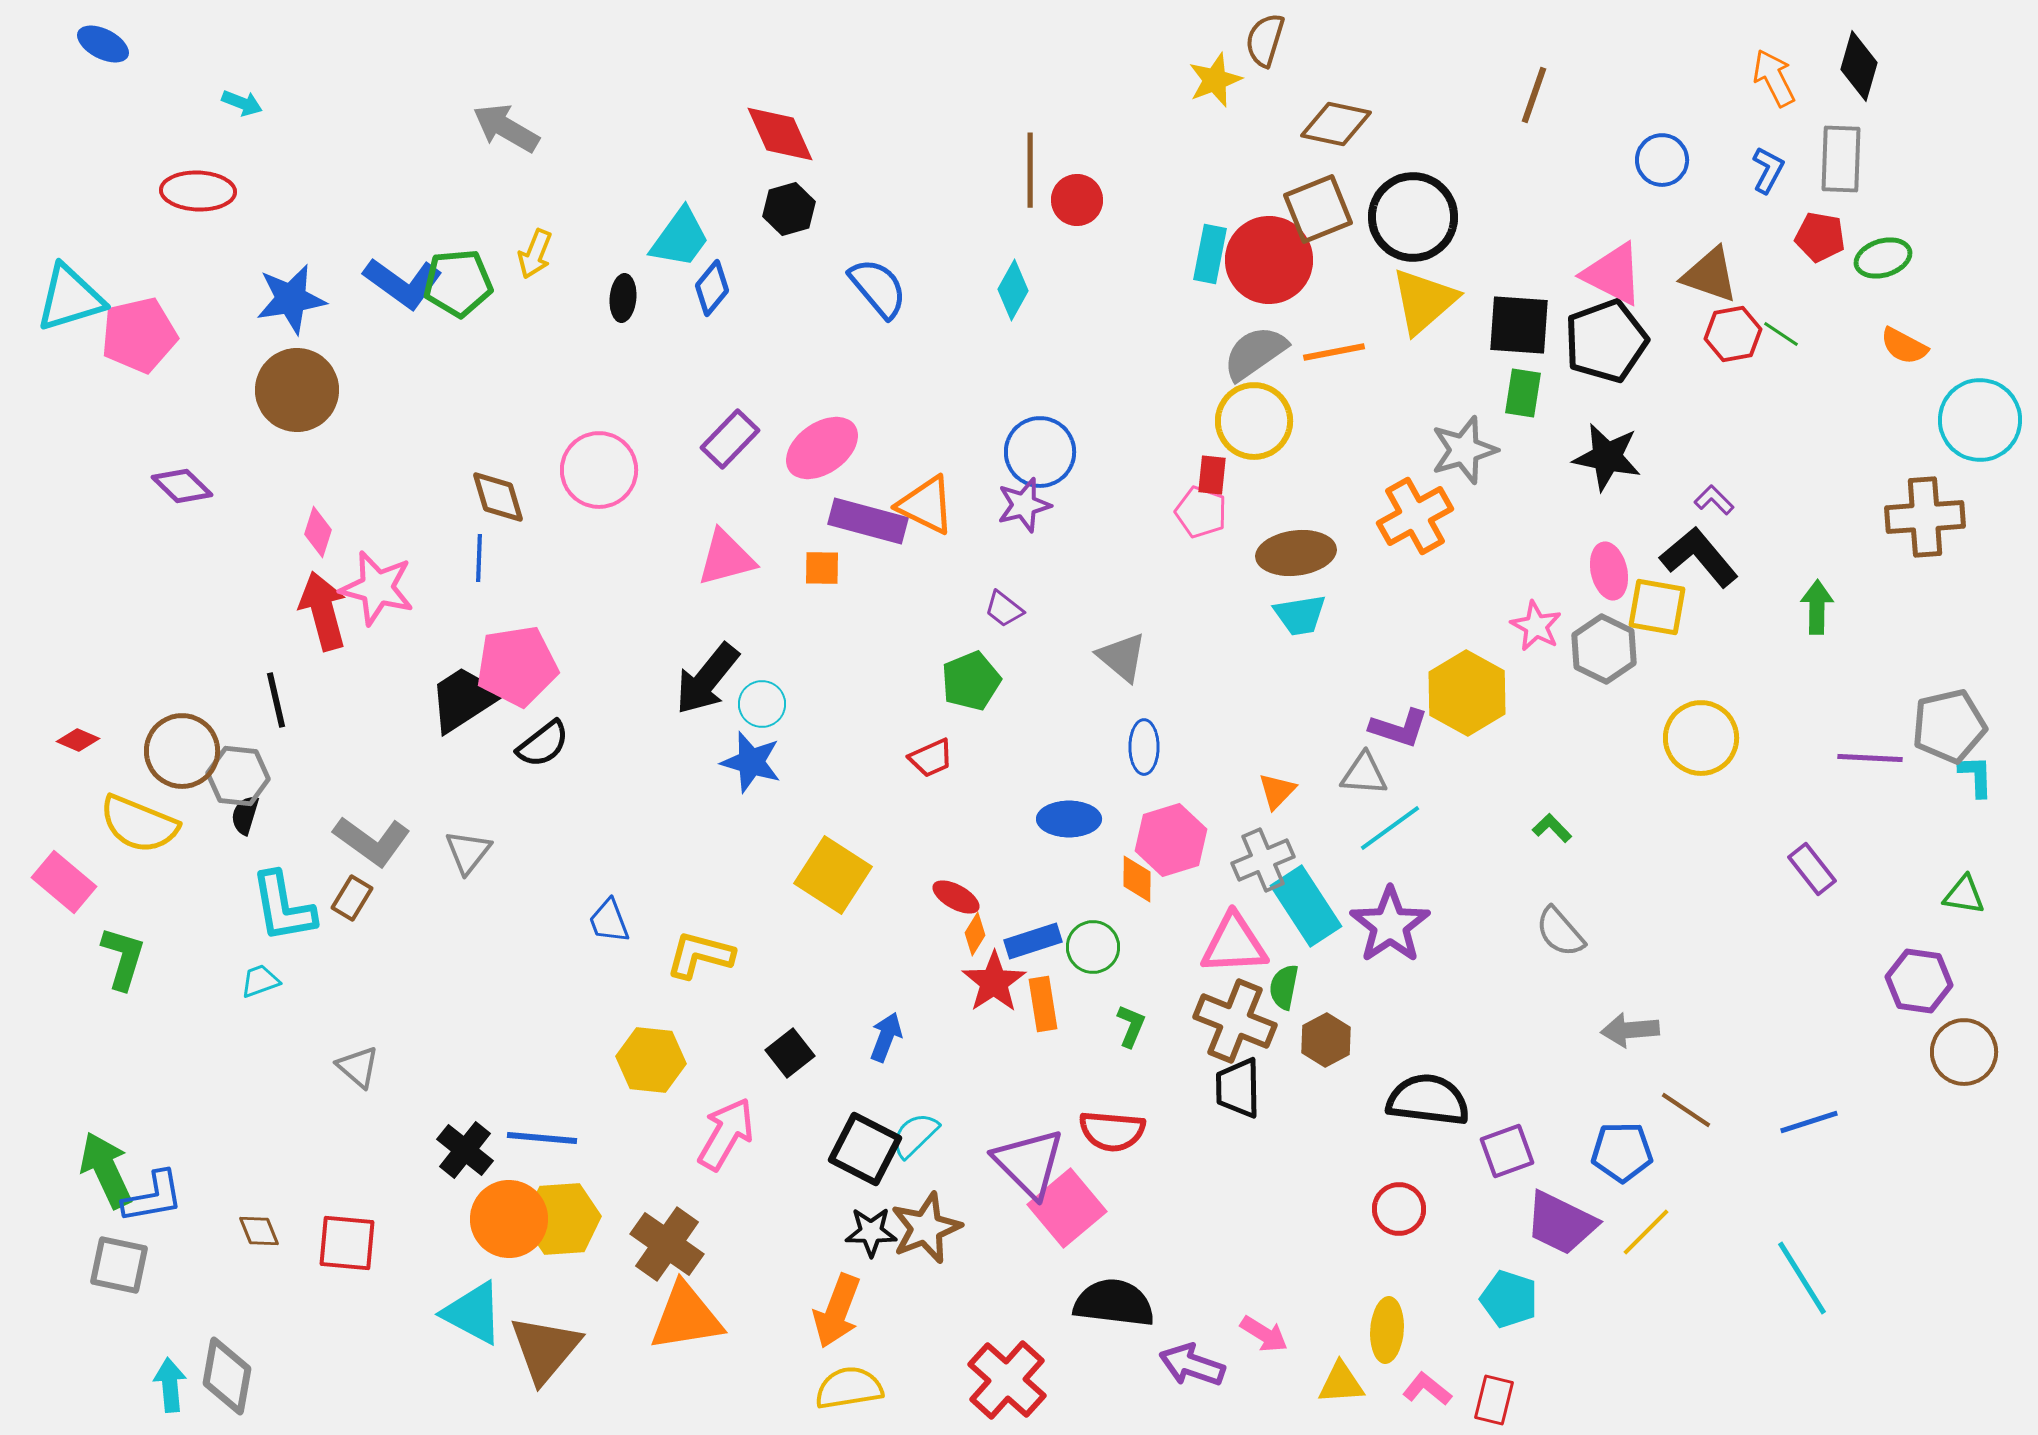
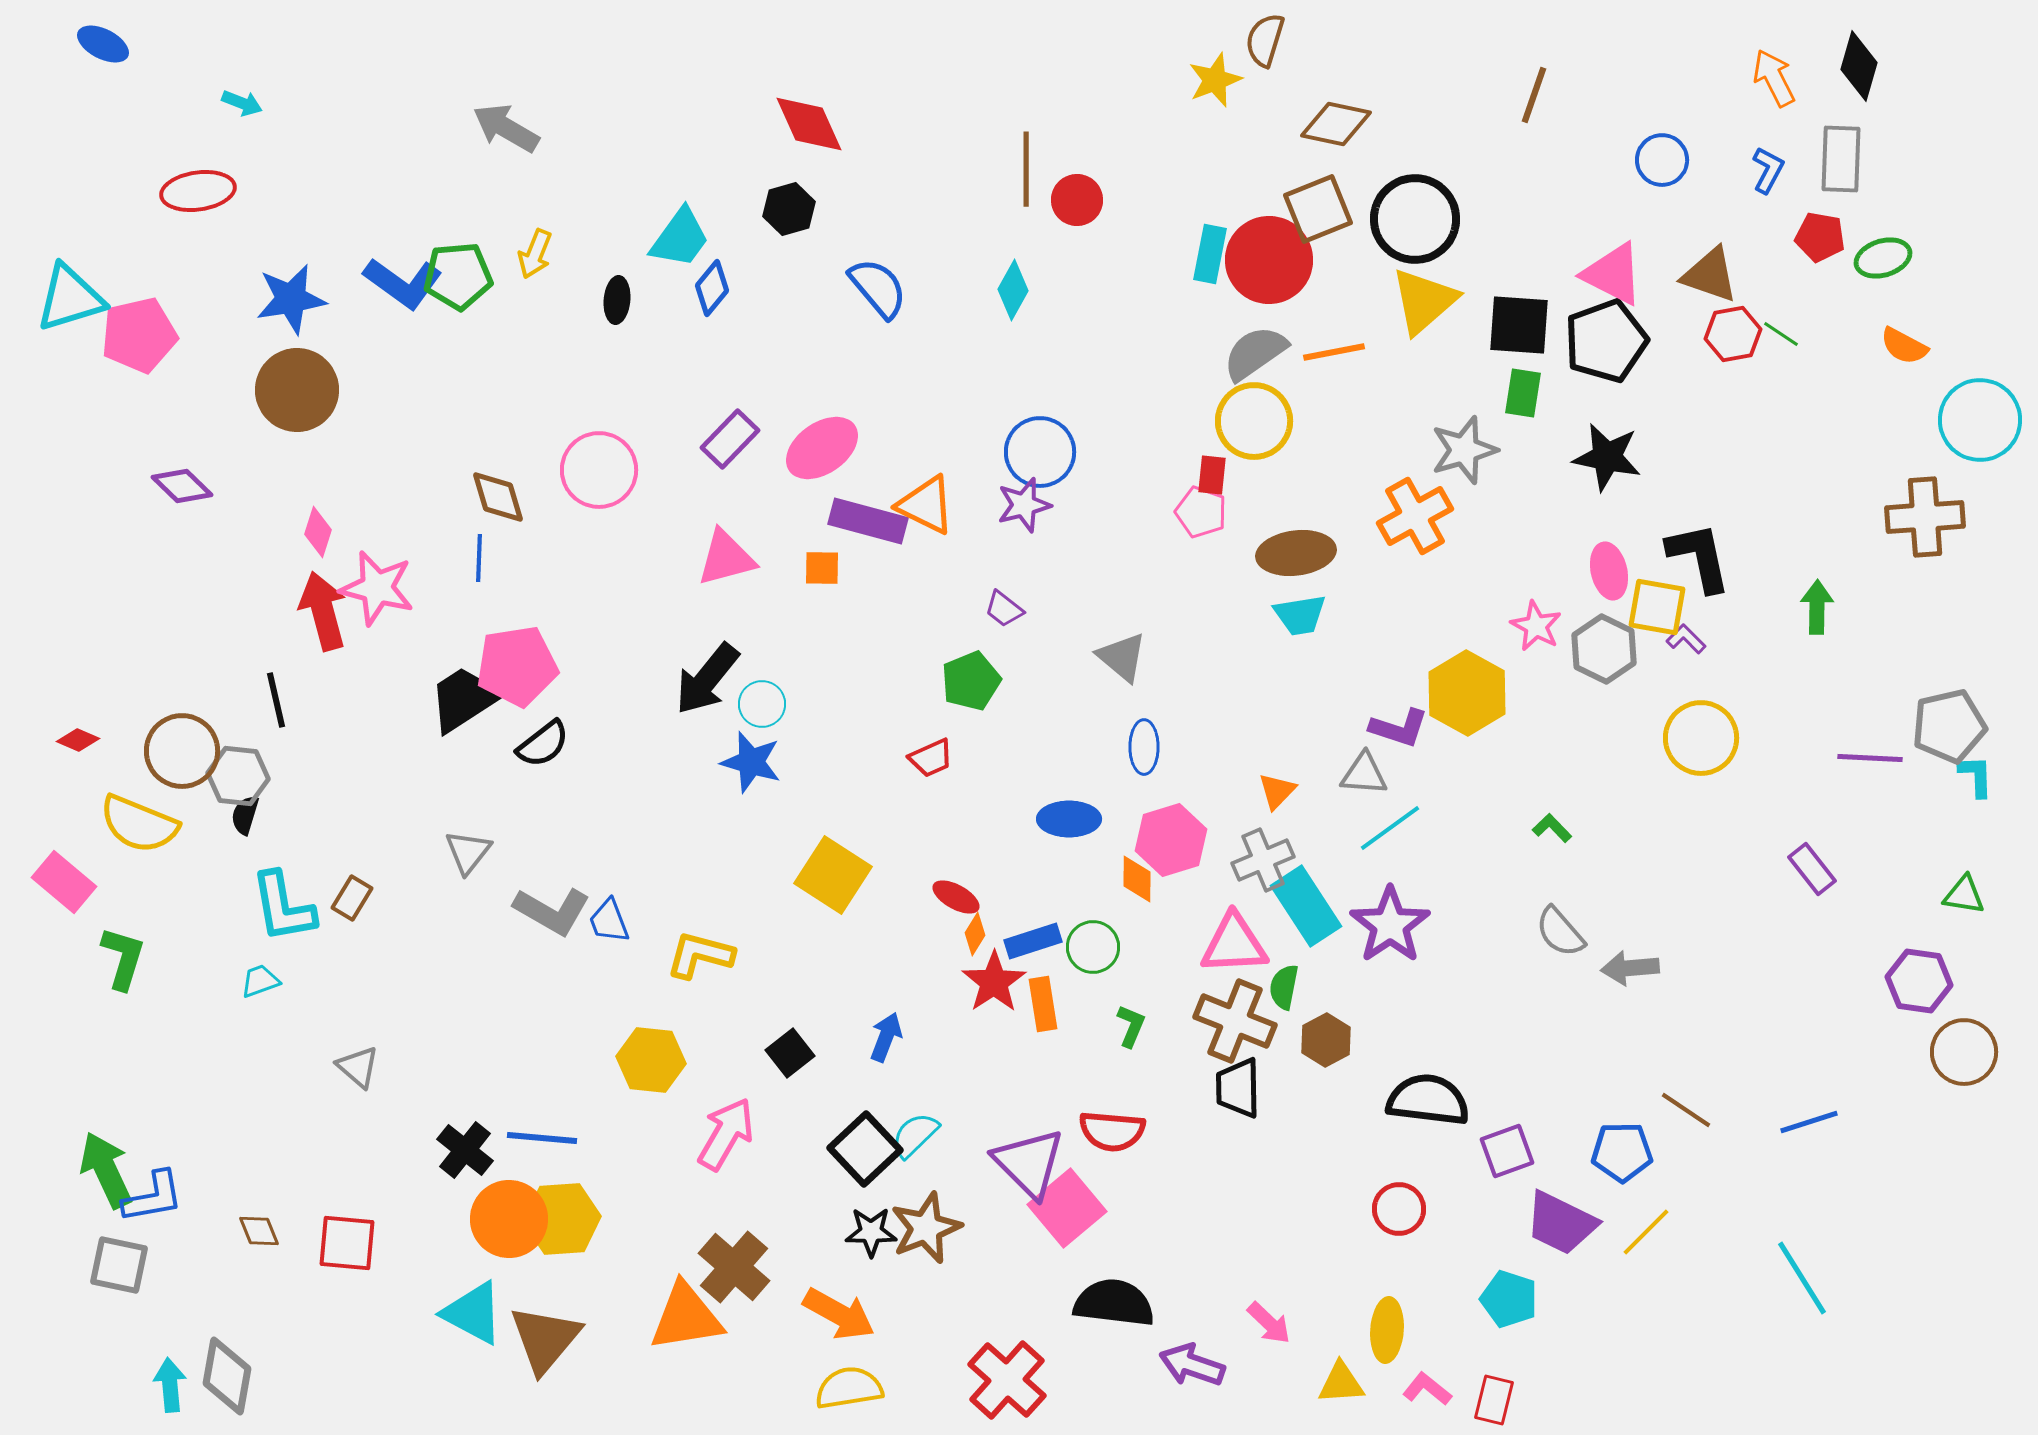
red diamond at (780, 134): moved 29 px right, 10 px up
brown line at (1030, 170): moved 4 px left, 1 px up
red ellipse at (198, 191): rotated 10 degrees counterclockwise
black circle at (1413, 217): moved 2 px right, 2 px down
green pentagon at (458, 283): moved 7 px up
black ellipse at (623, 298): moved 6 px left, 2 px down
purple L-shape at (1714, 500): moved 28 px left, 139 px down
black L-shape at (1699, 557): rotated 28 degrees clockwise
gray L-shape at (372, 841): moved 180 px right, 70 px down; rotated 6 degrees counterclockwise
gray arrow at (1630, 1030): moved 62 px up
black square at (865, 1149): rotated 20 degrees clockwise
brown cross at (667, 1244): moved 67 px right, 23 px down; rotated 6 degrees clockwise
orange arrow at (837, 1311): moved 2 px right, 3 px down; rotated 82 degrees counterclockwise
pink arrow at (1264, 1334): moved 5 px right, 11 px up; rotated 12 degrees clockwise
brown triangle at (545, 1349): moved 10 px up
